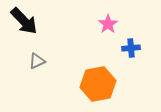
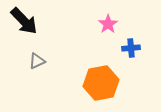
orange hexagon: moved 3 px right, 1 px up
